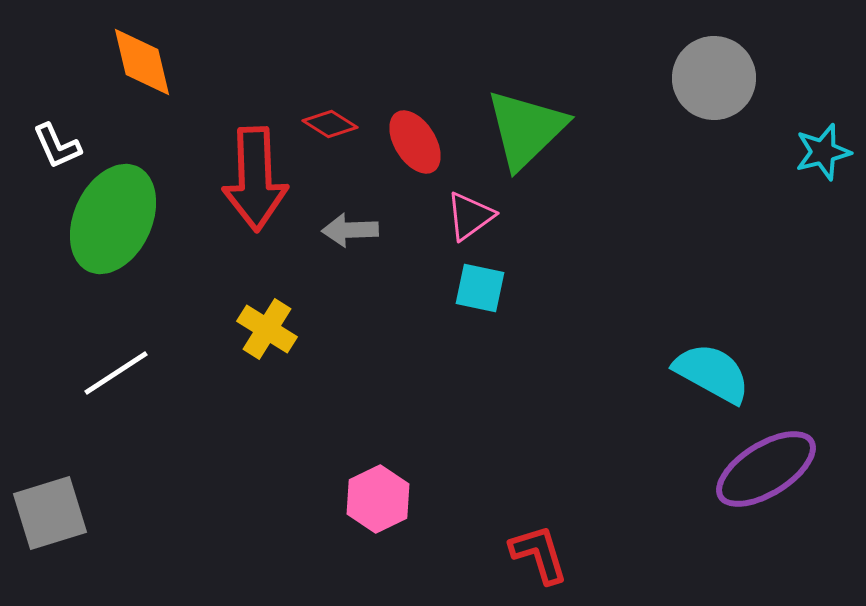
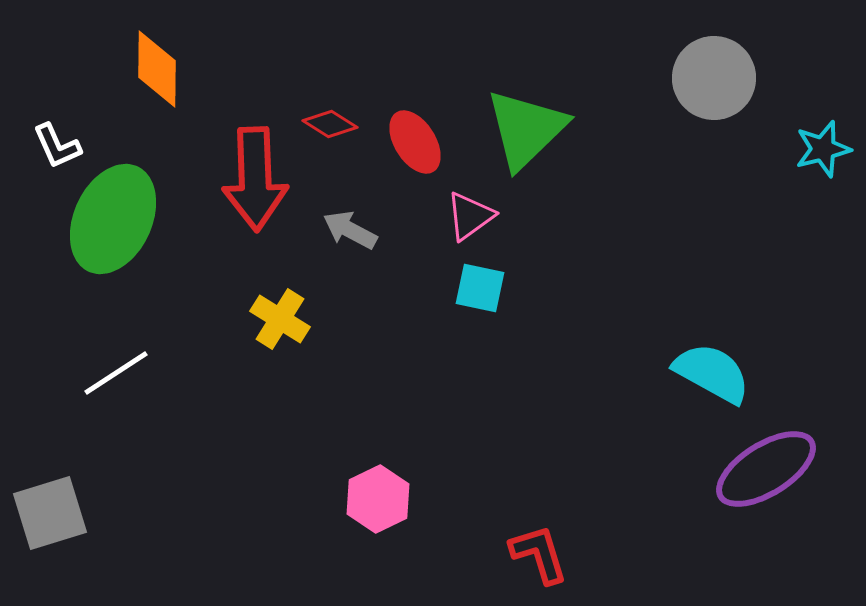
orange diamond: moved 15 px right, 7 px down; rotated 14 degrees clockwise
cyan star: moved 3 px up
gray arrow: rotated 30 degrees clockwise
yellow cross: moved 13 px right, 10 px up
